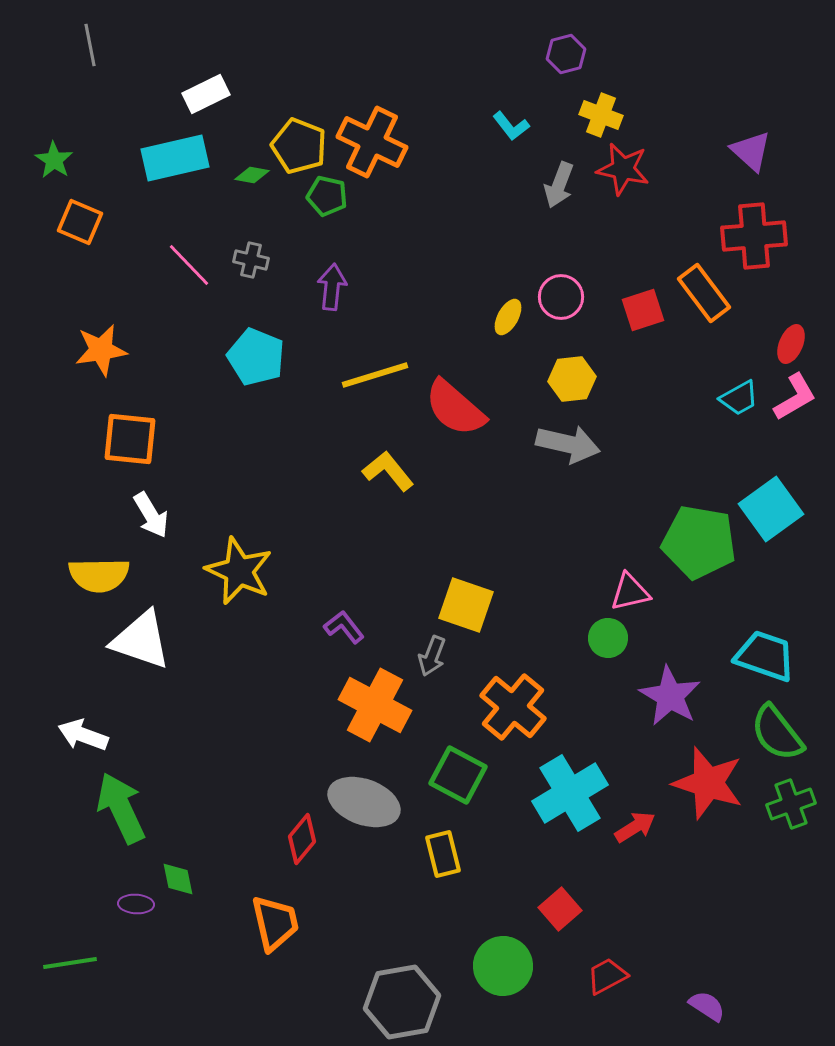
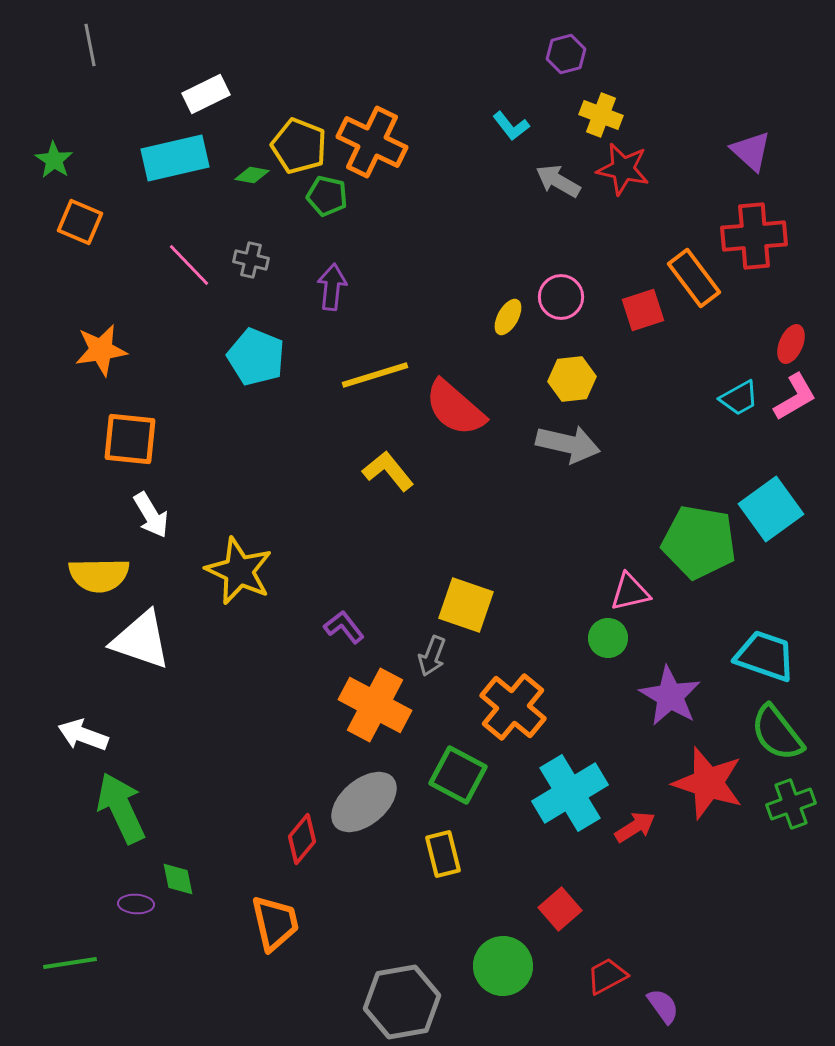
gray arrow at (559, 185): moved 1 px left, 4 px up; rotated 99 degrees clockwise
orange rectangle at (704, 293): moved 10 px left, 15 px up
gray ellipse at (364, 802): rotated 60 degrees counterclockwise
purple semicircle at (707, 1006): moved 44 px left; rotated 21 degrees clockwise
